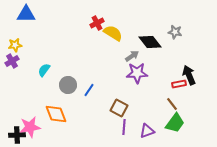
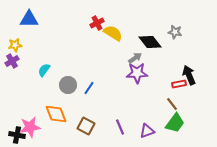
blue triangle: moved 3 px right, 5 px down
gray arrow: moved 3 px right, 2 px down
blue line: moved 2 px up
brown square: moved 33 px left, 18 px down
purple line: moved 4 px left; rotated 28 degrees counterclockwise
black cross: rotated 14 degrees clockwise
